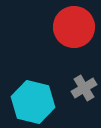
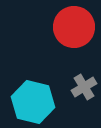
gray cross: moved 1 px up
